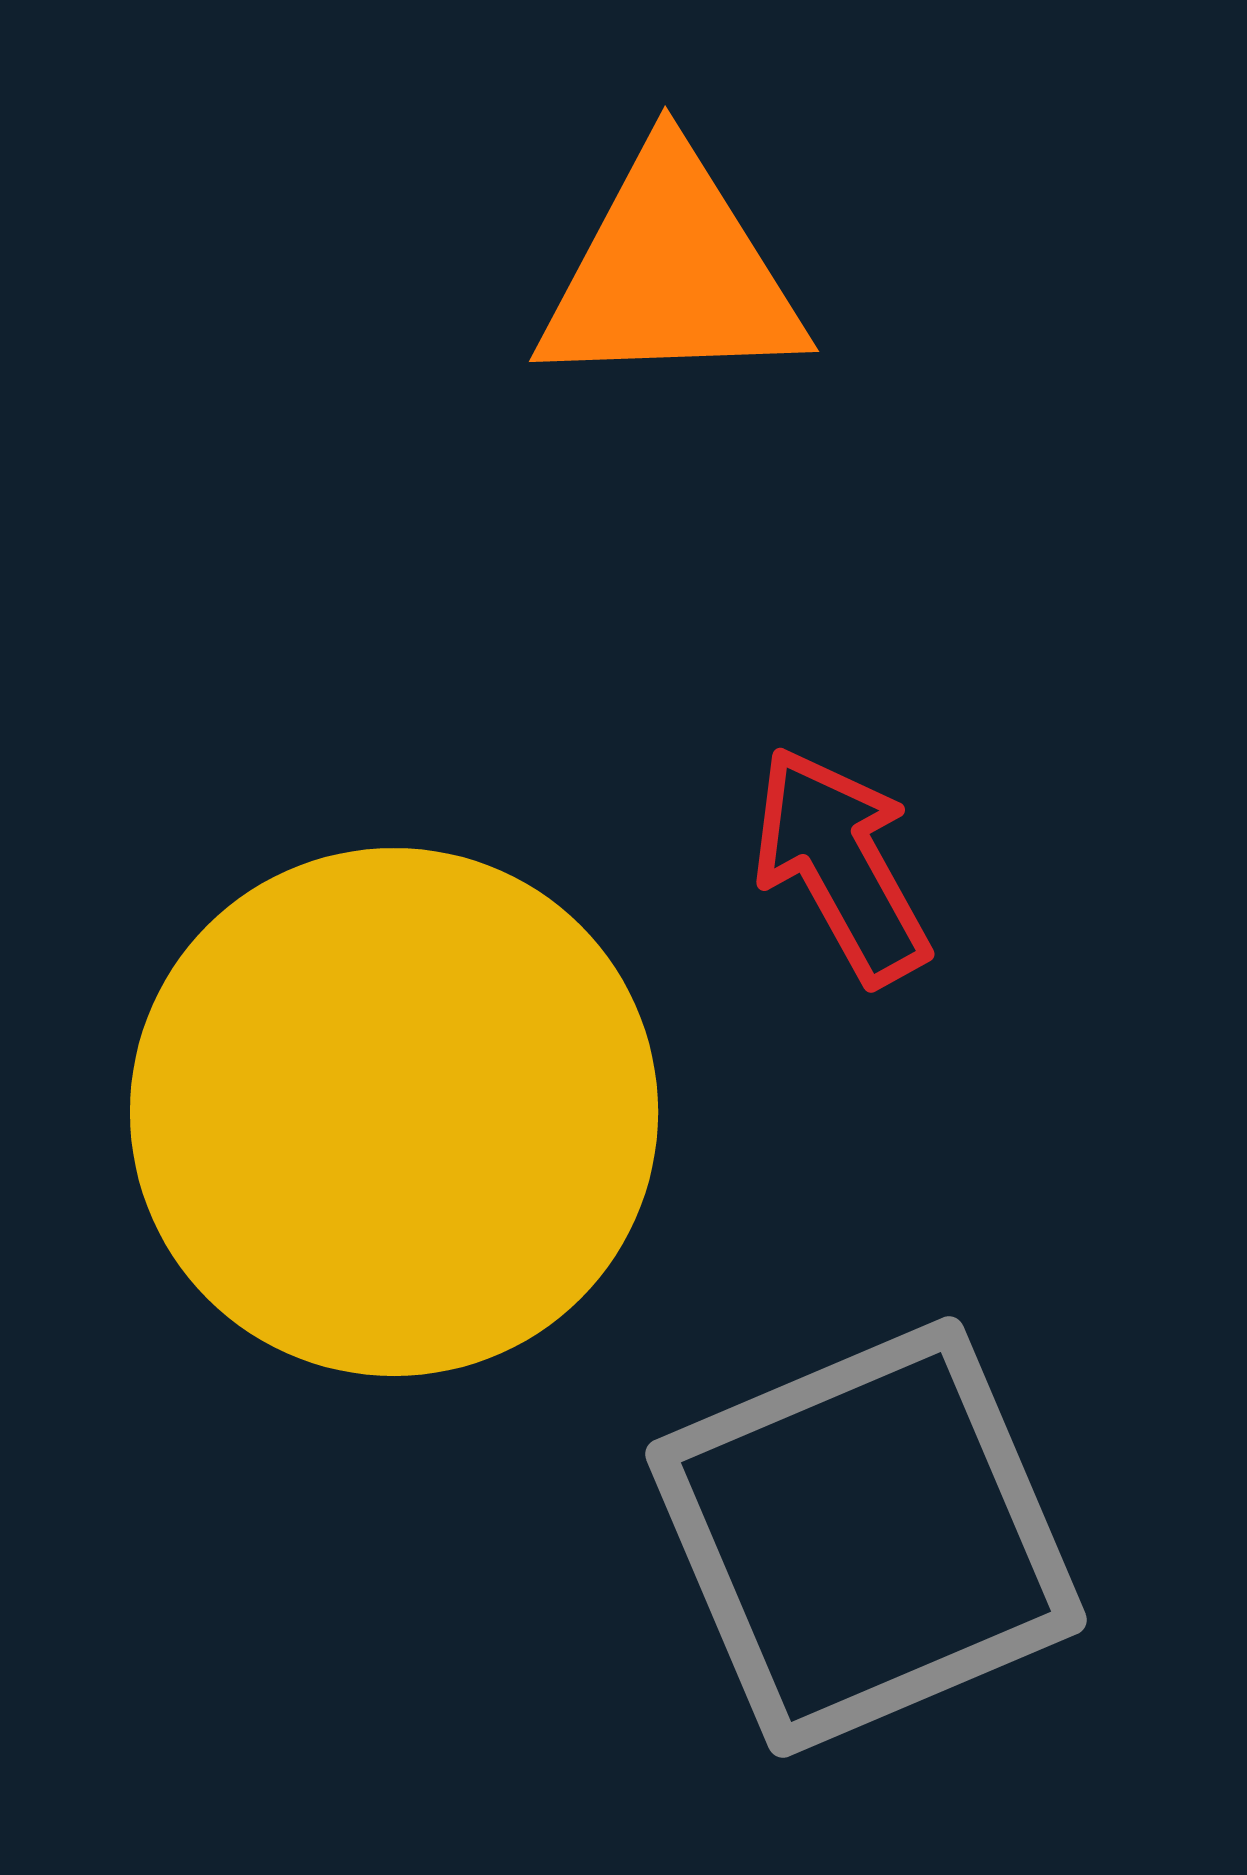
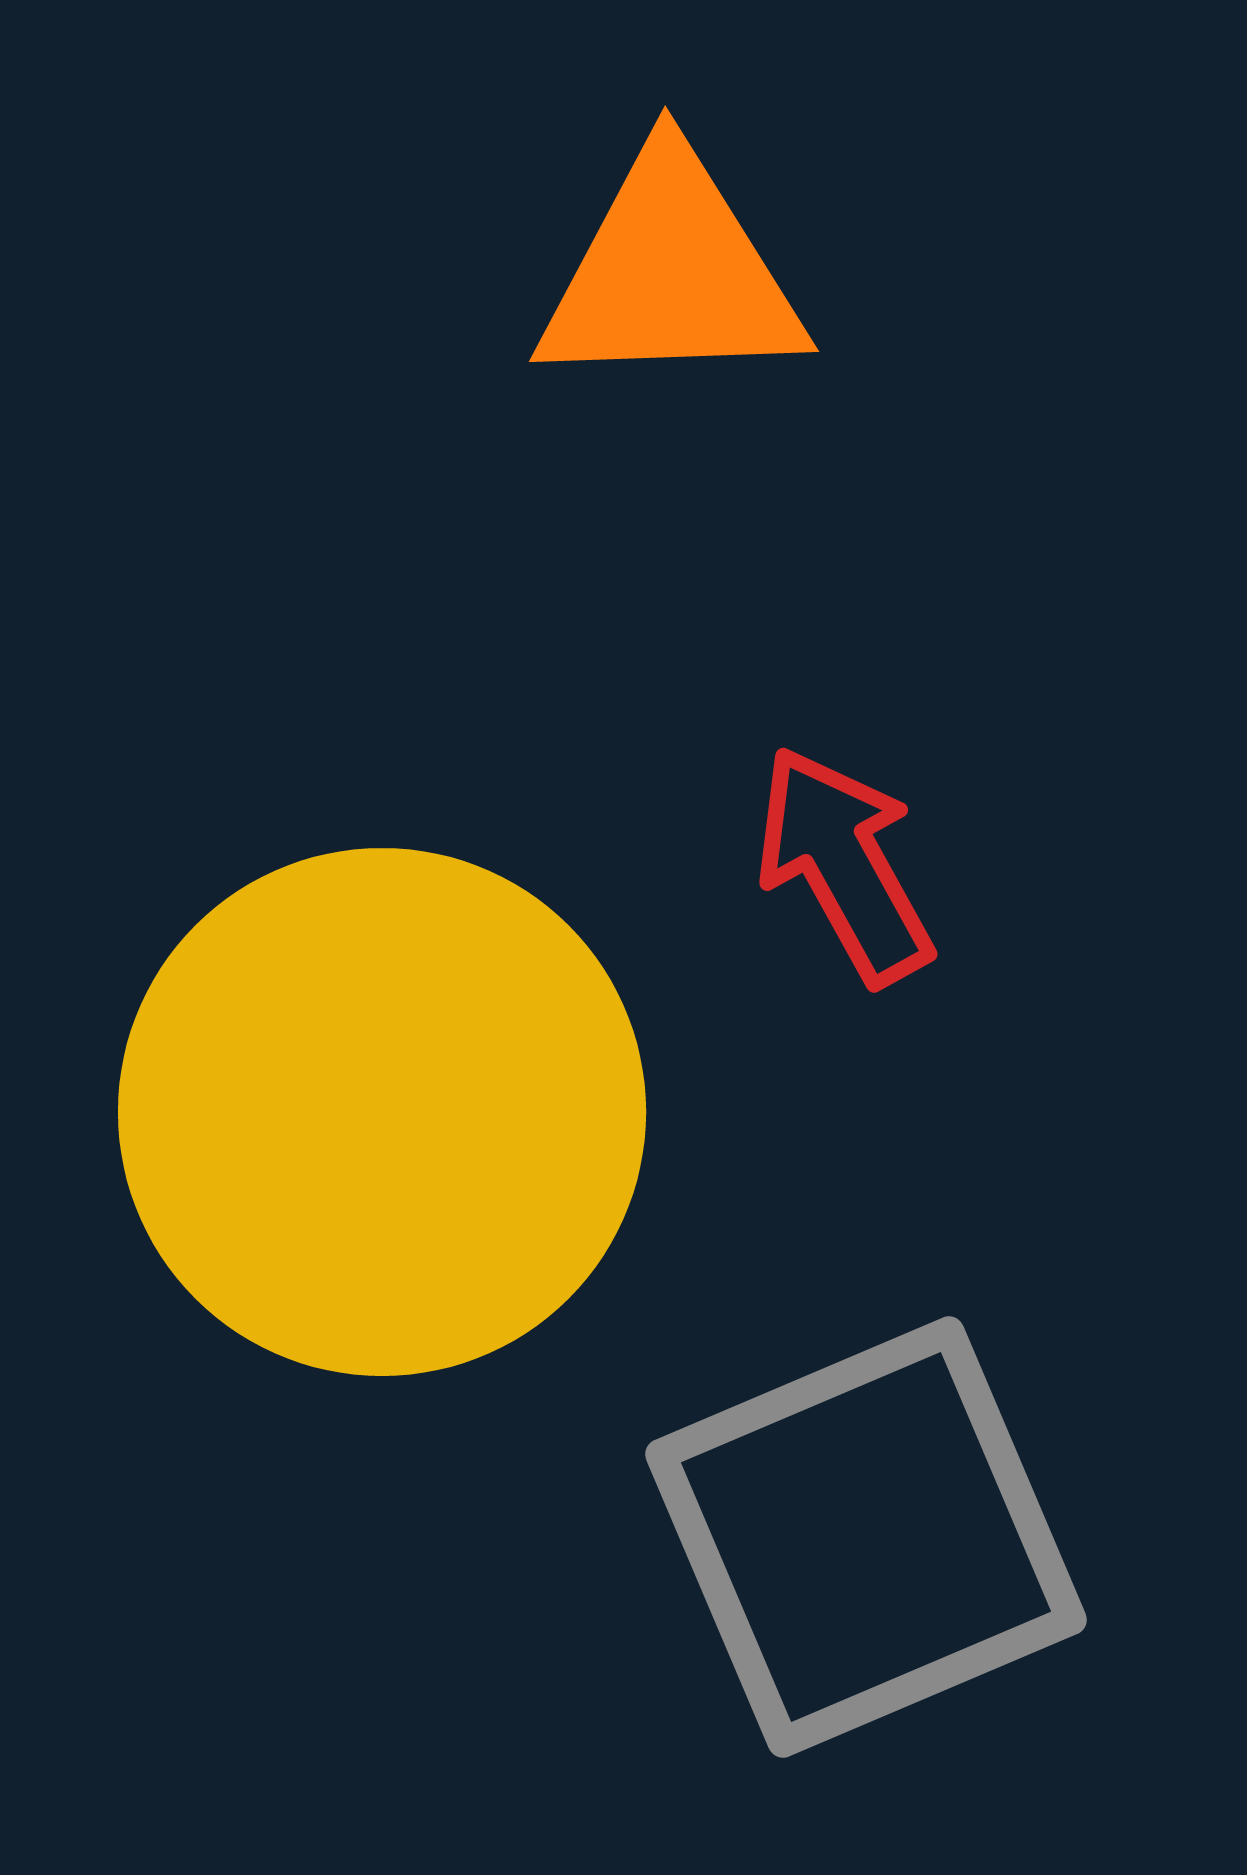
red arrow: moved 3 px right
yellow circle: moved 12 px left
